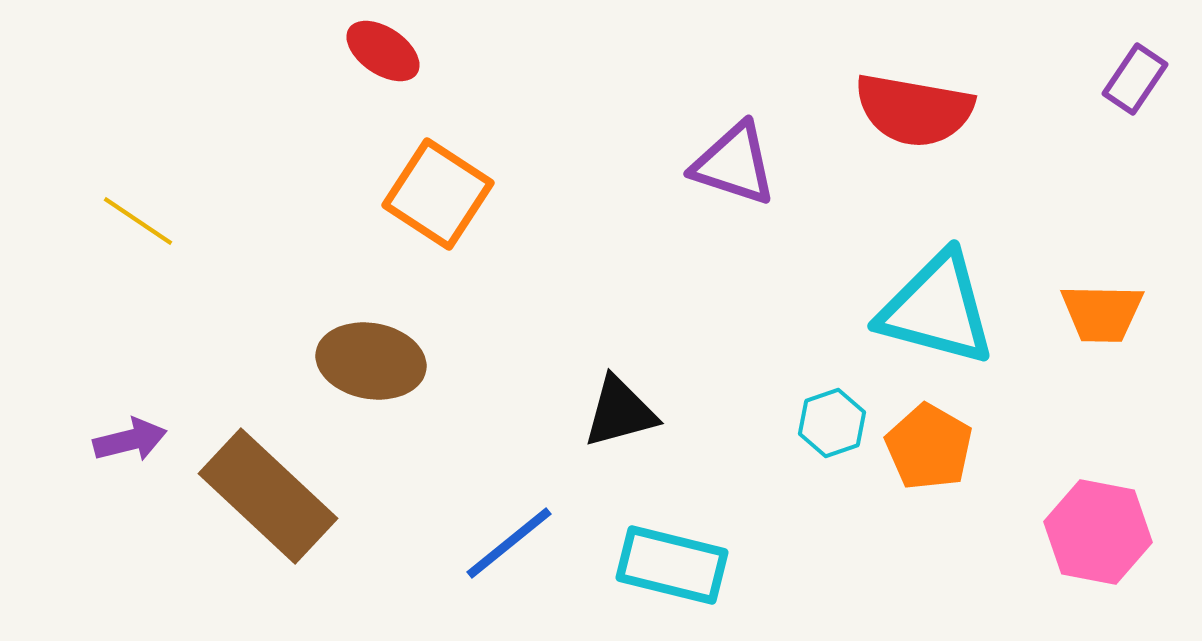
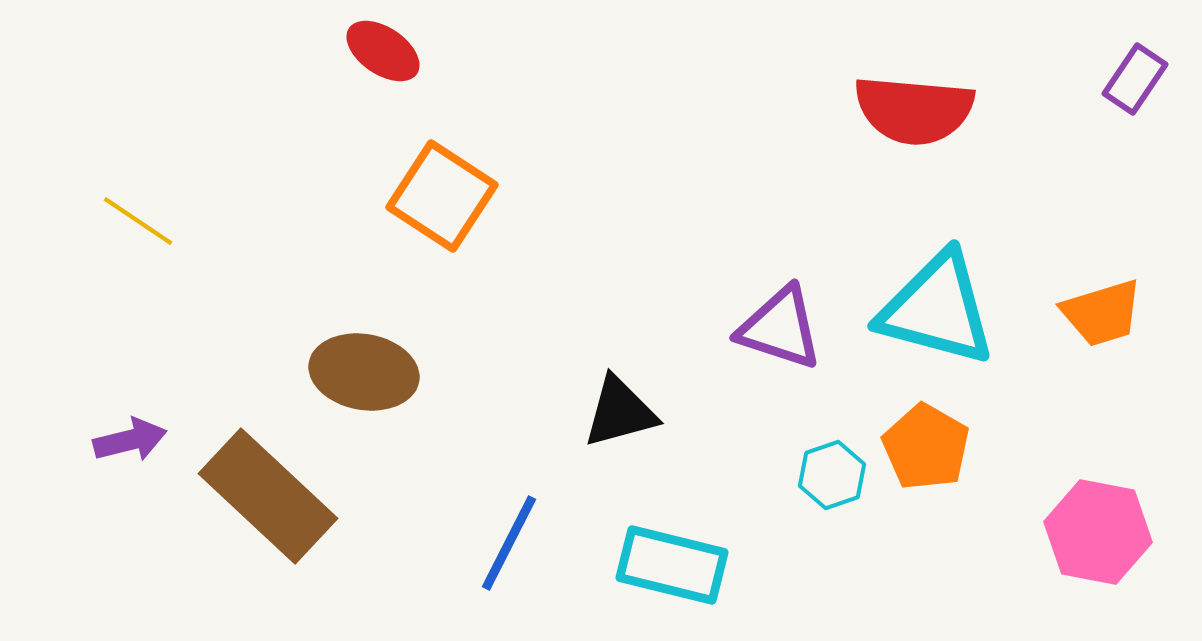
red semicircle: rotated 5 degrees counterclockwise
purple triangle: moved 46 px right, 164 px down
orange square: moved 4 px right, 2 px down
orange trapezoid: rotated 18 degrees counterclockwise
brown ellipse: moved 7 px left, 11 px down
cyan hexagon: moved 52 px down
orange pentagon: moved 3 px left
blue line: rotated 24 degrees counterclockwise
